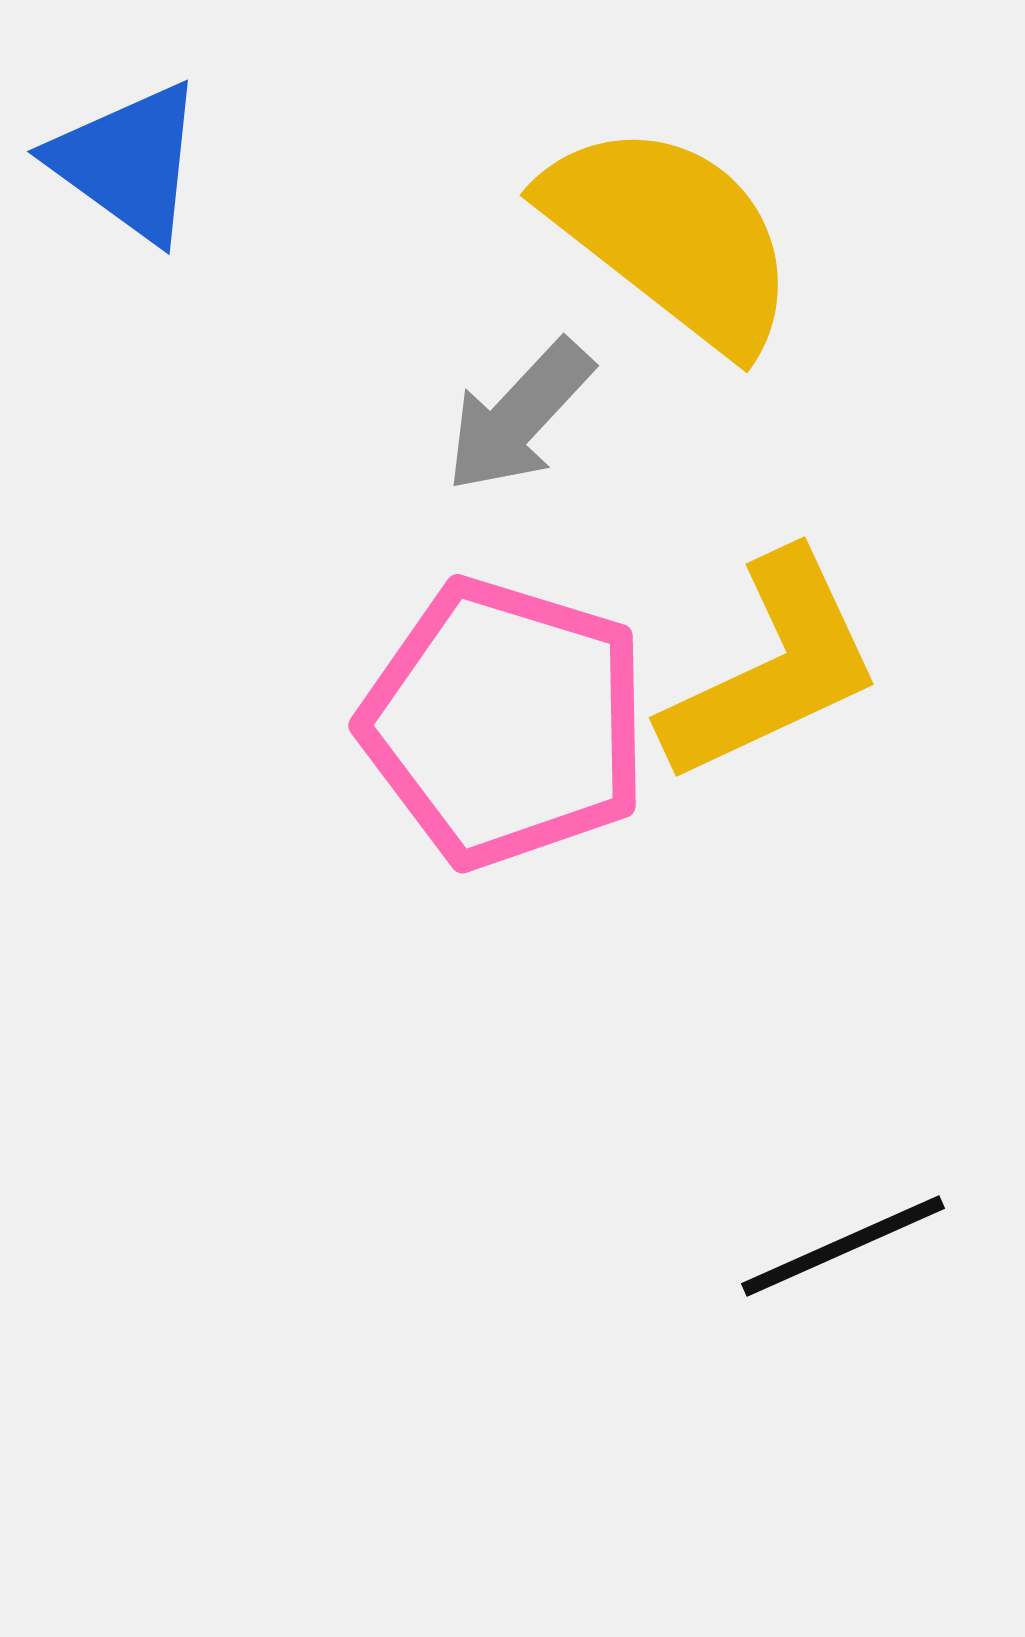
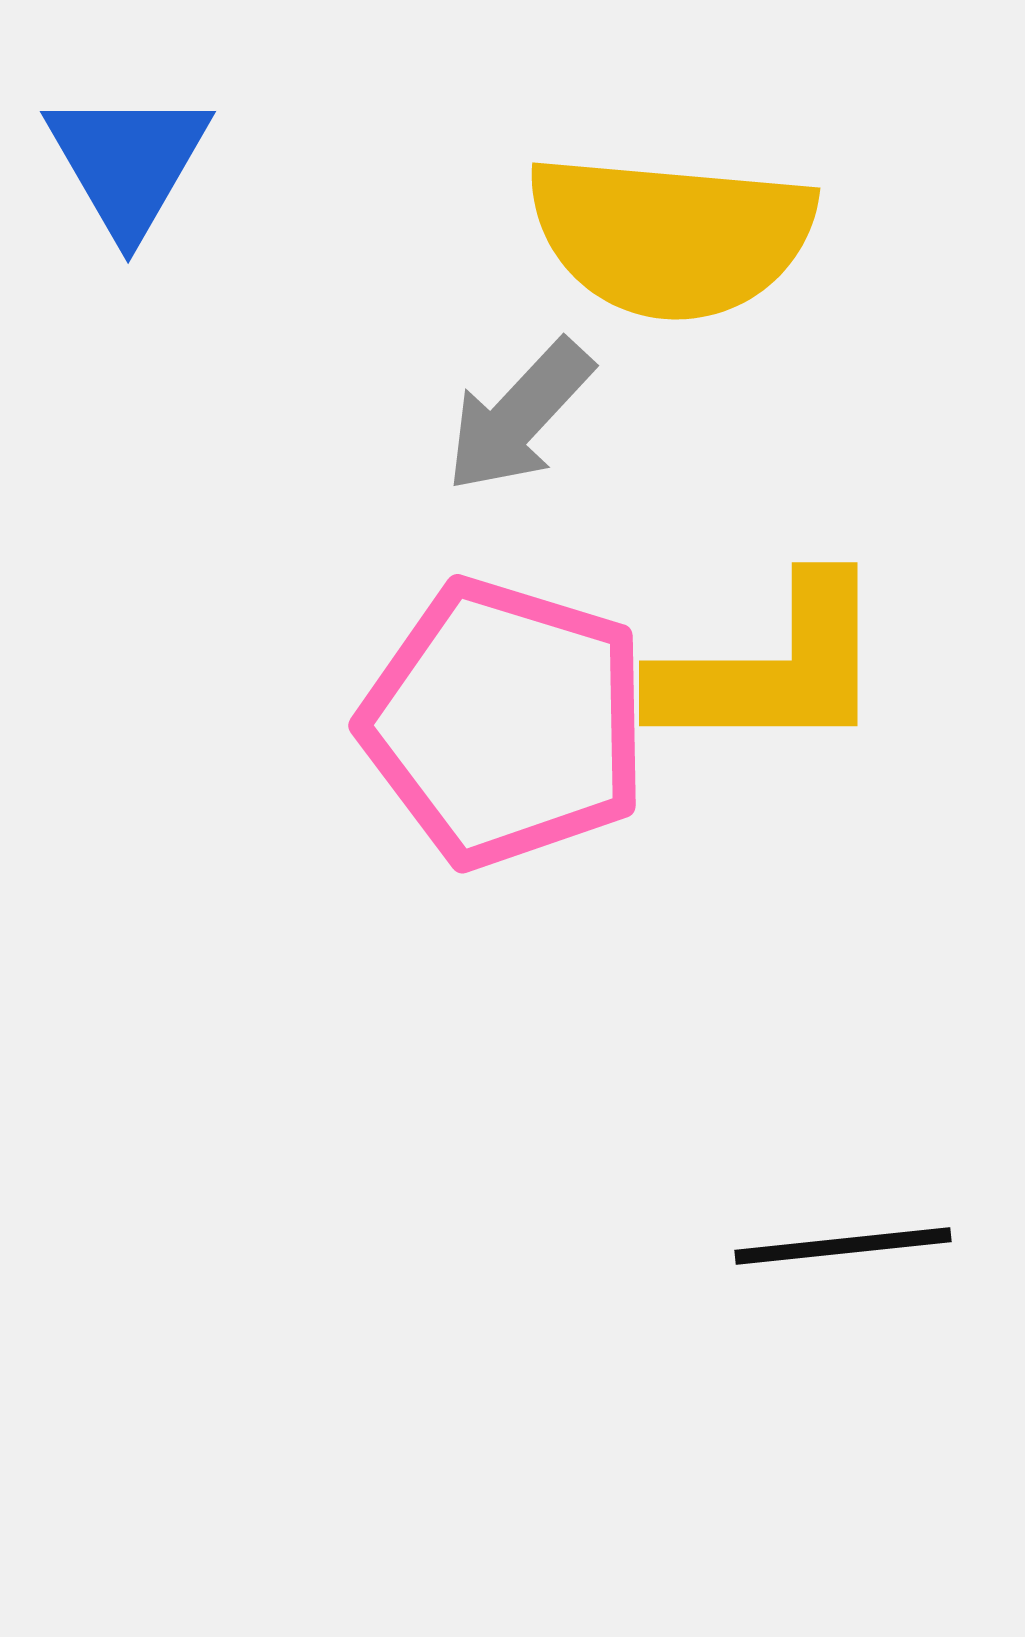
blue triangle: rotated 24 degrees clockwise
yellow semicircle: rotated 147 degrees clockwise
yellow L-shape: rotated 25 degrees clockwise
black line: rotated 18 degrees clockwise
